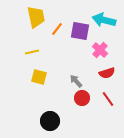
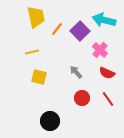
purple square: rotated 36 degrees clockwise
red semicircle: rotated 42 degrees clockwise
gray arrow: moved 9 px up
